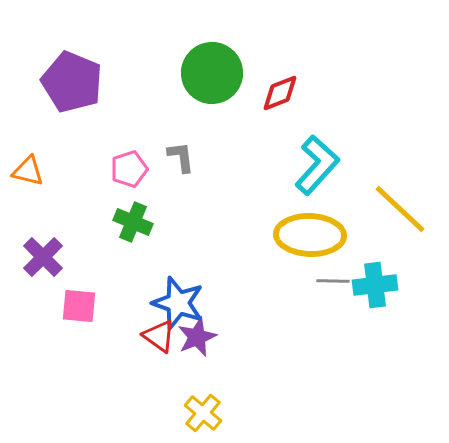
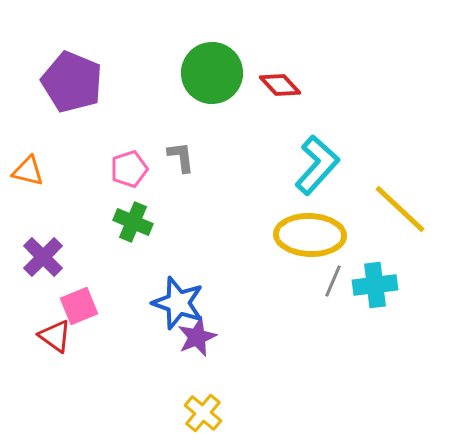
red diamond: moved 8 px up; rotated 69 degrees clockwise
gray line: rotated 68 degrees counterclockwise
pink square: rotated 27 degrees counterclockwise
red triangle: moved 104 px left
